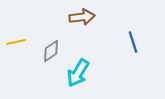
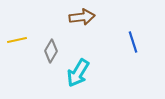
yellow line: moved 1 px right, 2 px up
gray diamond: rotated 25 degrees counterclockwise
